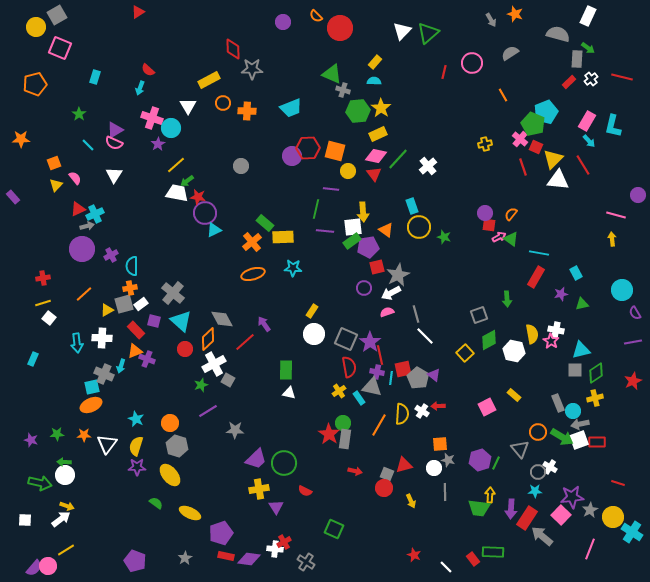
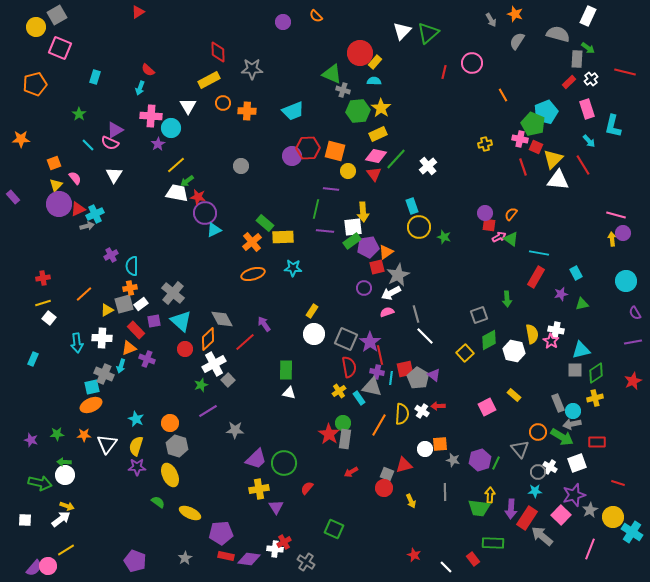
red circle at (340, 28): moved 20 px right, 25 px down
red diamond at (233, 49): moved 15 px left, 3 px down
gray semicircle at (510, 53): moved 7 px right, 12 px up; rotated 24 degrees counterclockwise
red line at (622, 77): moved 3 px right, 5 px up
cyan trapezoid at (291, 108): moved 2 px right, 3 px down
pink cross at (152, 118): moved 1 px left, 2 px up; rotated 15 degrees counterclockwise
pink rectangle at (587, 121): moved 12 px up; rotated 48 degrees counterclockwise
pink cross at (520, 139): rotated 28 degrees counterclockwise
pink semicircle at (114, 143): moved 4 px left
green line at (398, 159): moved 2 px left
purple circle at (638, 195): moved 15 px left, 38 px down
orange triangle at (386, 230): moved 22 px down; rotated 49 degrees clockwise
purple circle at (82, 249): moved 23 px left, 45 px up
cyan circle at (622, 290): moved 4 px right, 9 px up
purple square at (154, 321): rotated 24 degrees counterclockwise
orange triangle at (135, 351): moved 6 px left, 3 px up
red square at (403, 369): moved 2 px right
gray square at (228, 380): rotated 16 degrees clockwise
gray arrow at (580, 424): moved 8 px left
white square at (579, 440): moved 2 px left, 23 px down
gray star at (448, 460): moved 5 px right
white circle at (434, 468): moved 9 px left, 19 px up
red arrow at (355, 471): moved 4 px left, 1 px down; rotated 136 degrees clockwise
yellow ellipse at (170, 475): rotated 15 degrees clockwise
red semicircle at (305, 491): moved 2 px right, 3 px up; rotated 104 degrees clockwise
purple star at (572, 497): moved 2 px right, 2 px up; rotated 10 degrees counterclockwise
green semicircle at (156, 503): moved 2 px right, 1 px up
purple pentagon at (221, 533): rotated 15 degrees clockwise
green rectangle at (493, 552): moved 9 px up
